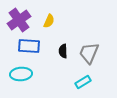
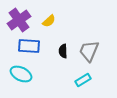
yellow semicircle: rotated 24 degrees clockwise
gray trapezoid: moved 2 px up
cyan ellipse: rotated 30 degrees clockwise
cyan rectangle: moved 2 px up
